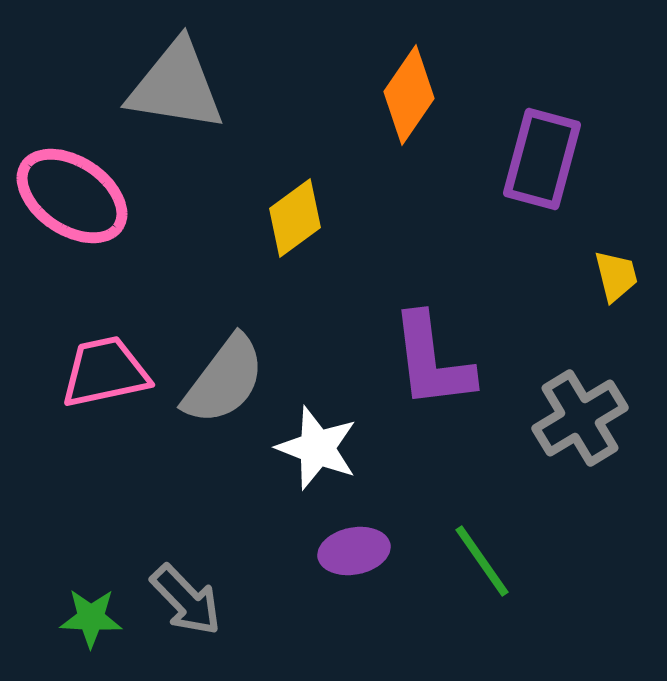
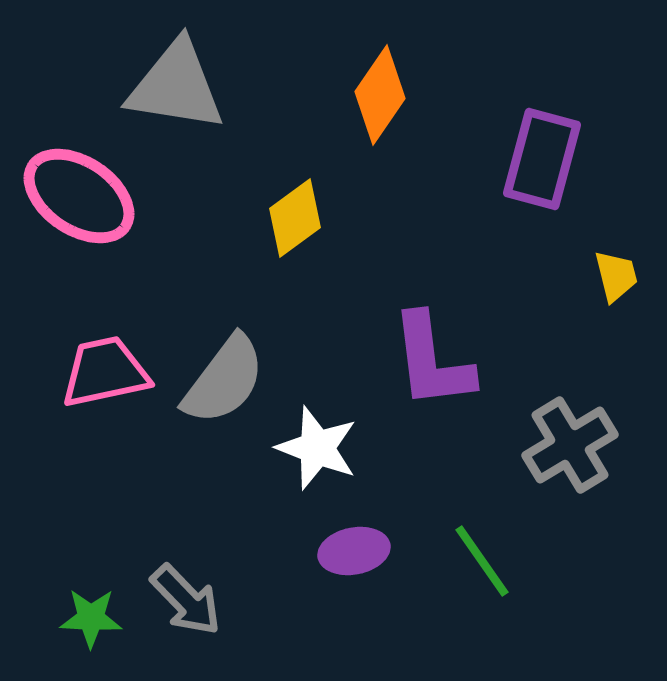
orange diamond: moved 29 px left
pink ellipse: moved 7 px right
gray cross: moved 10 px left, 27 px down
